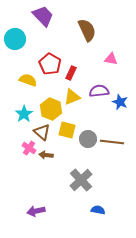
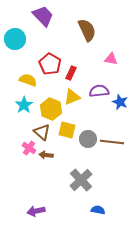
cyan star: moved 9 px up
